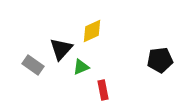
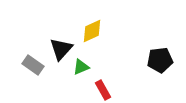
red rectangle: rotated 18 degrees counterclockwise
